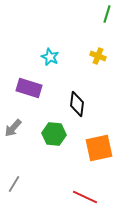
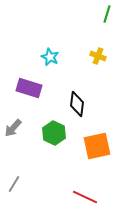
green hexagon: moved 1 px up; rotated 20 degrees clockwise
orange square: moved 2 px left, 2 px up
